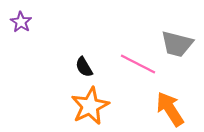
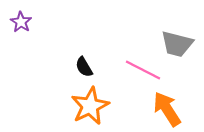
pink line: moved 5 px right, 6 px down
orange arrow: moved 3 px left
